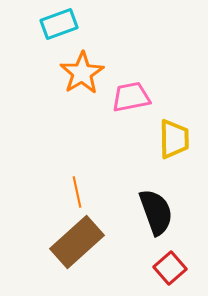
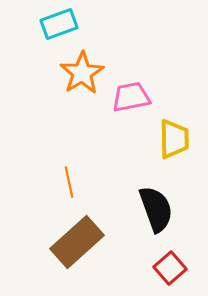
orange line: moved 8 px left, 10 px up
black semicircle: moved 3 px up
